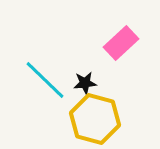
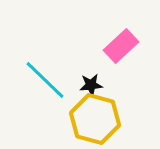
pink rectangle: moved 3 px down
black star: moved 6 px right, 2 px down
